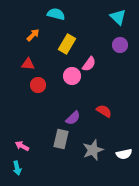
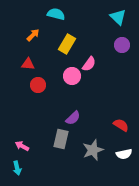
purple circle: moved 2 px right
red semicircle: moved 17 px right, 14 px down
